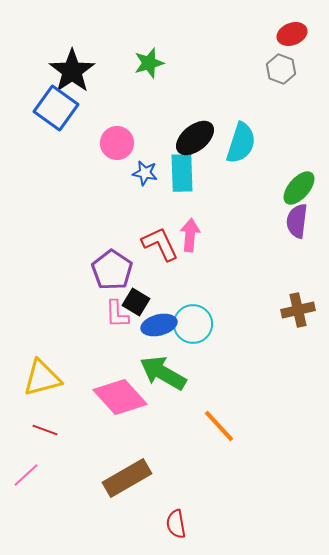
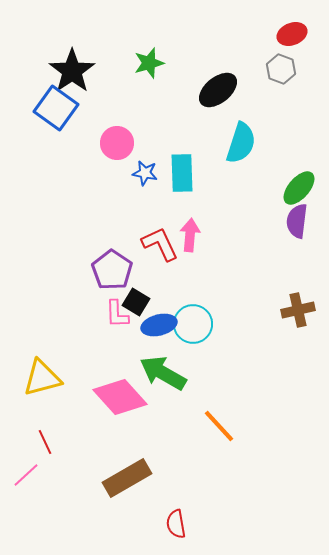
black ellipse: moved 23 px right, 48 px up
red line: moved 12 px down; rotated 45 degrees clockwise
